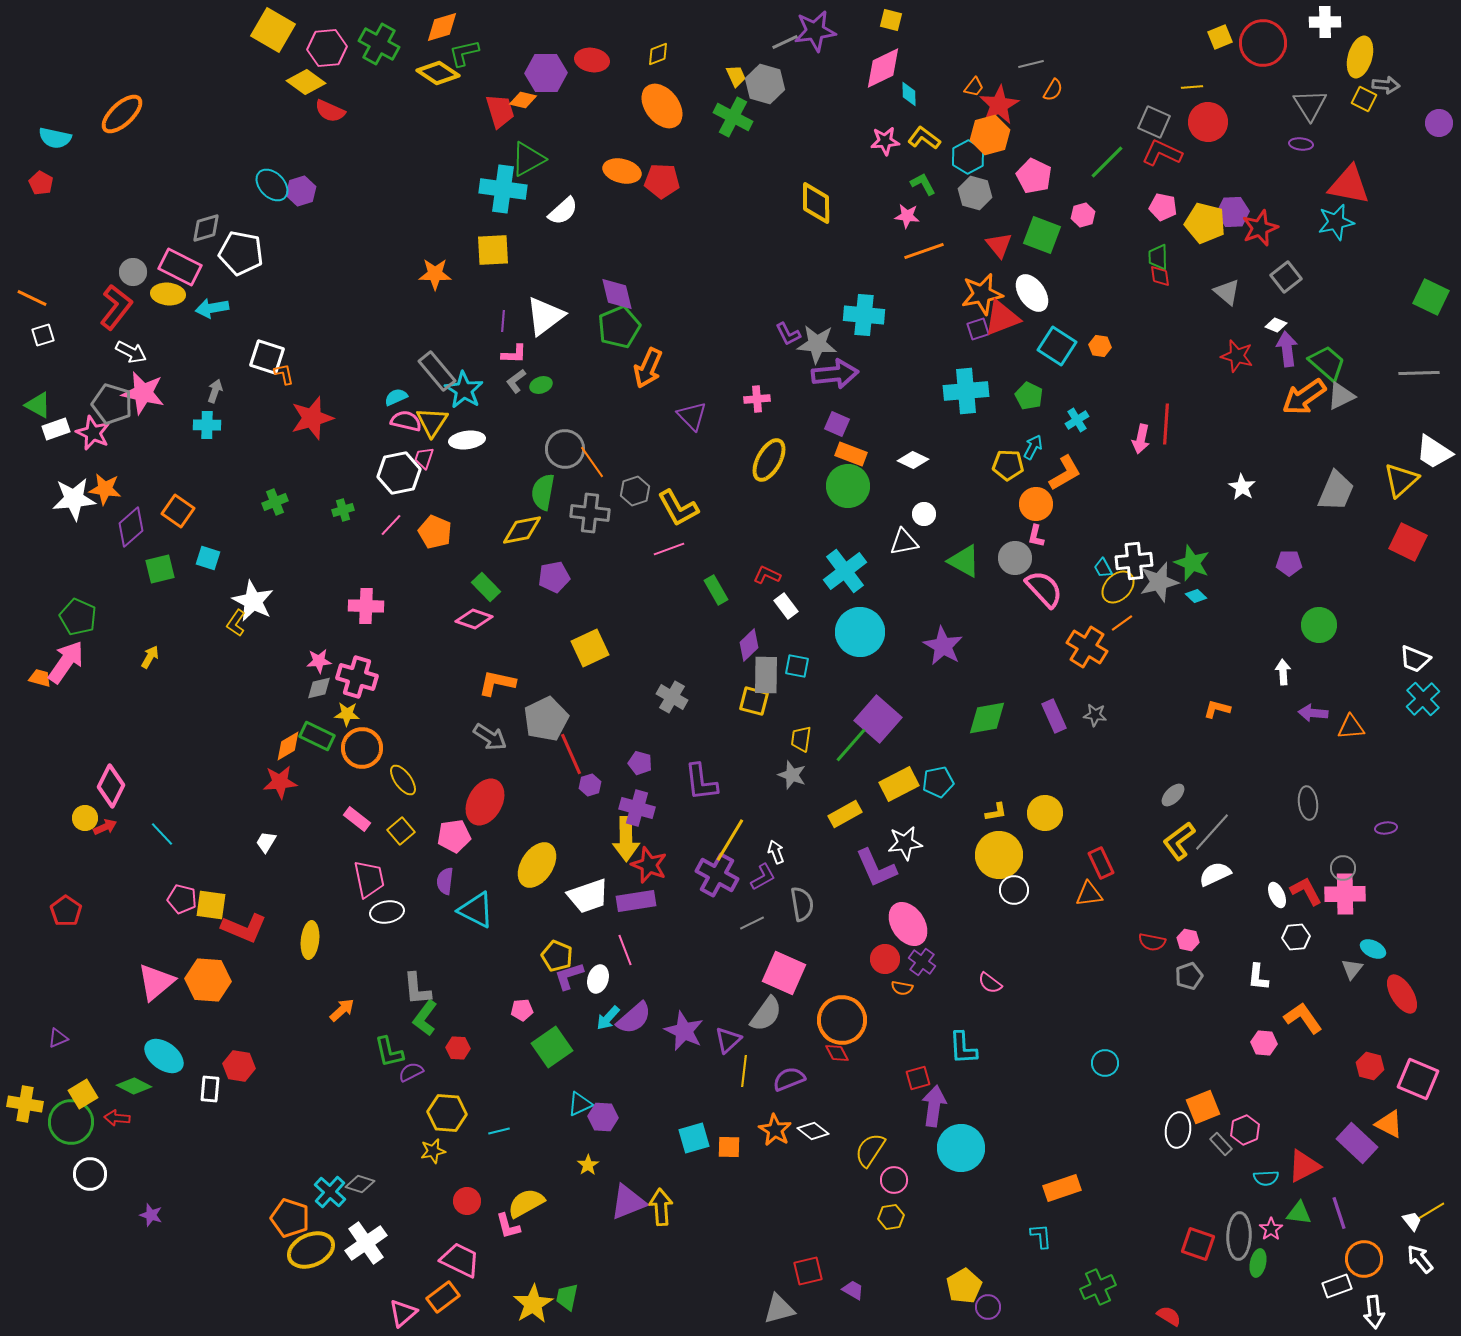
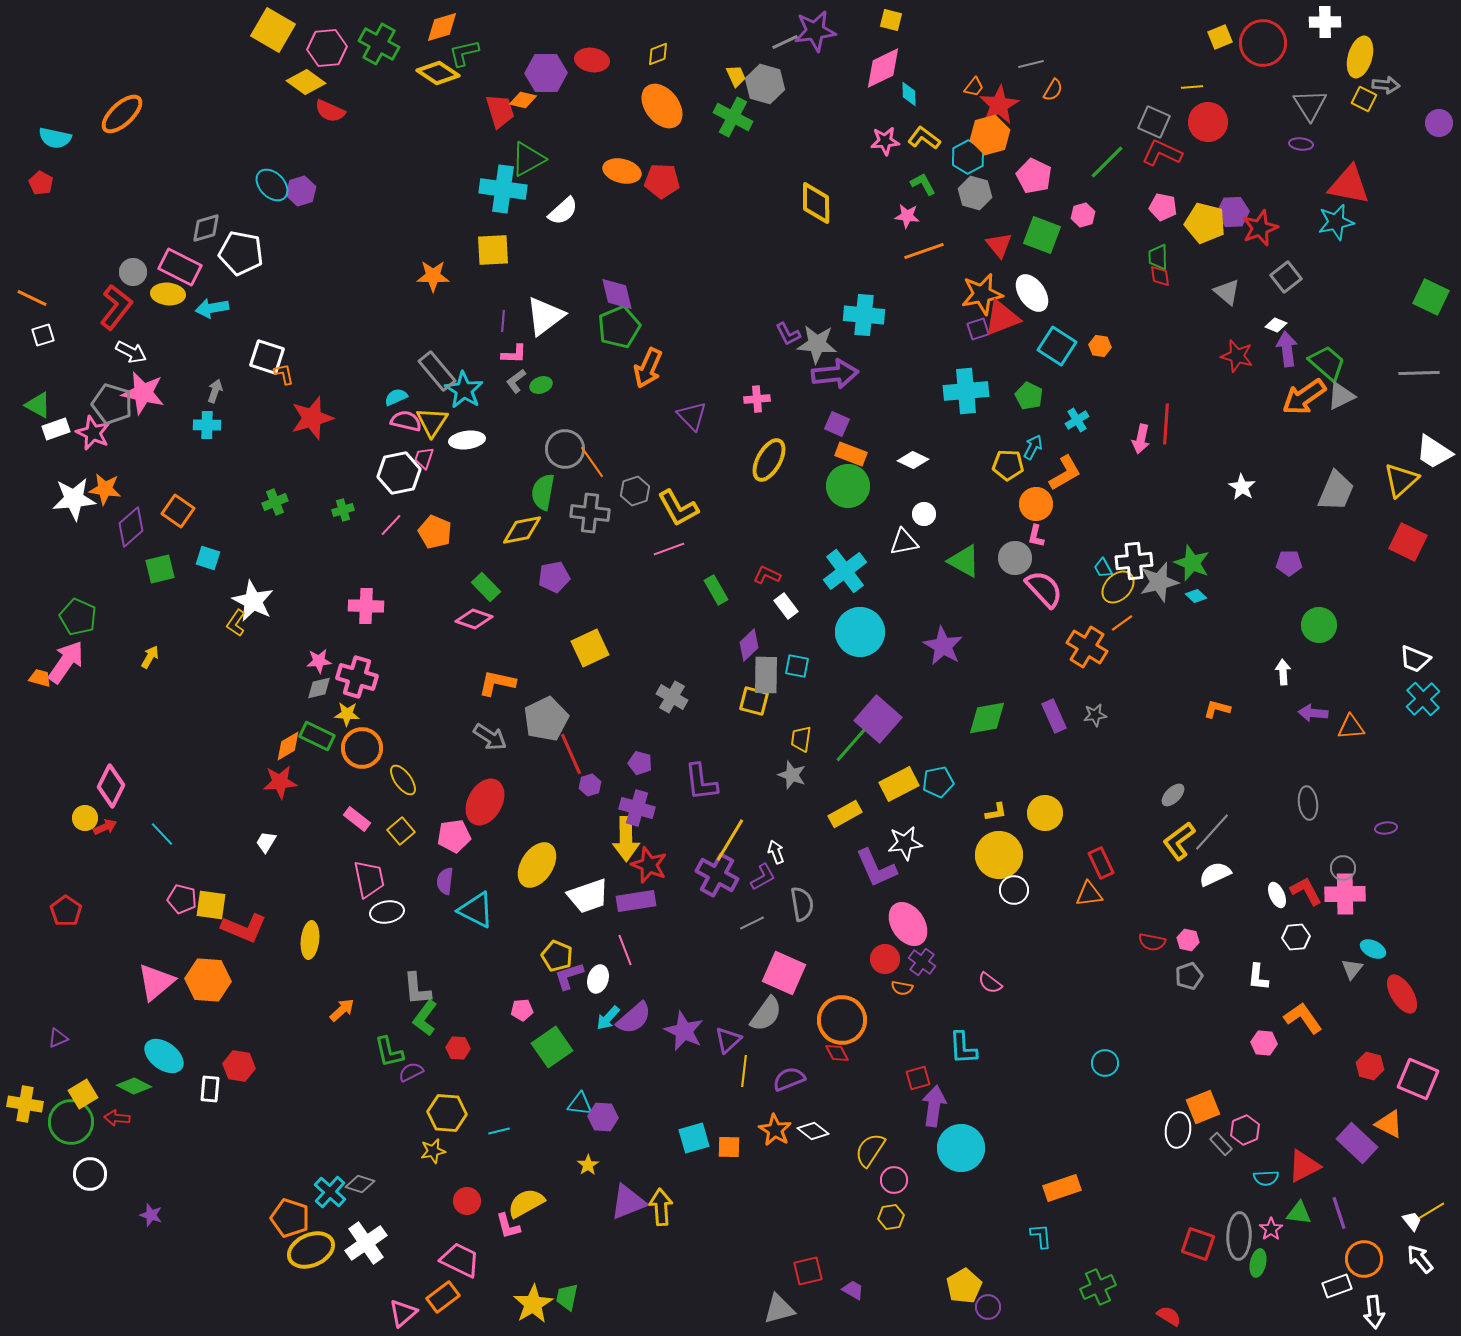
orange star at (435, 274): moved 2 px left, 2 px down
gray star at (1095, 715): rotated 15 degrees counterclockwise
cyan triangle at (580, 1104): rotated 32 degrees clockwise
